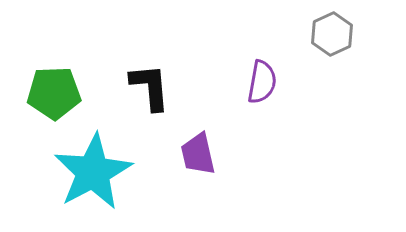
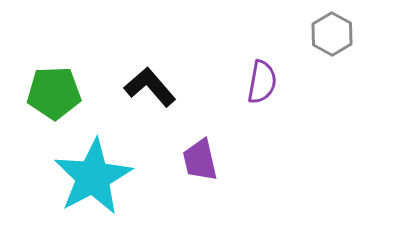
gray hexagon: rotated 6 degrees counterclockwise
black L-shape: rotated 36 degrees counterclockwise
purple trapezoid: moved 2 px right, 6 px down
cyan star: moved 5 px down
